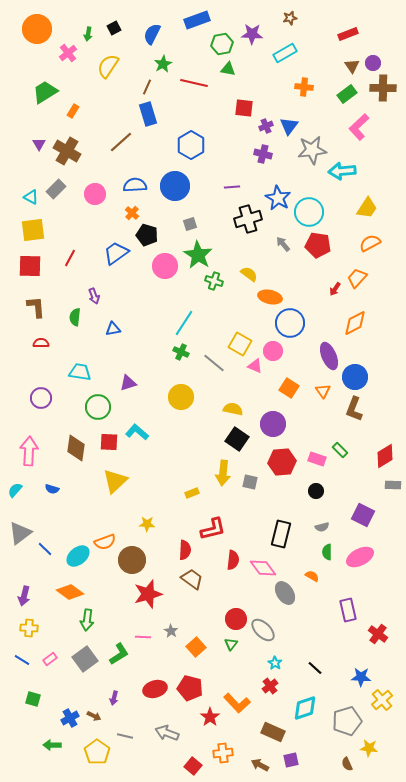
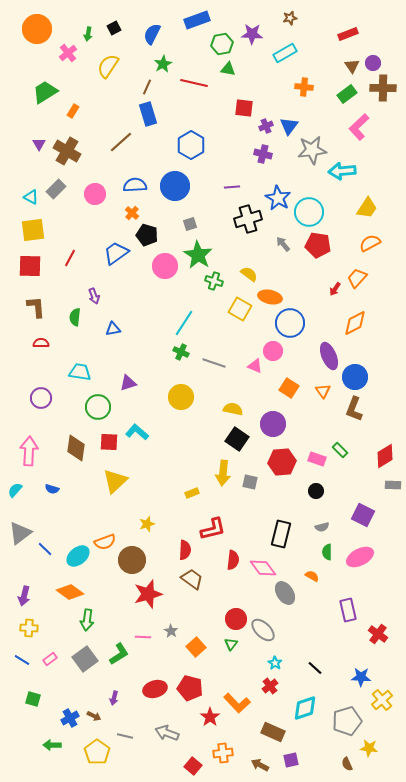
yellow square at (240, 344): moved 35 px up
gray line at (214, 363): rotated 20 degrees counterclockwise
yellow star at (147, 524): rotated 21 degrees counterclockwise
